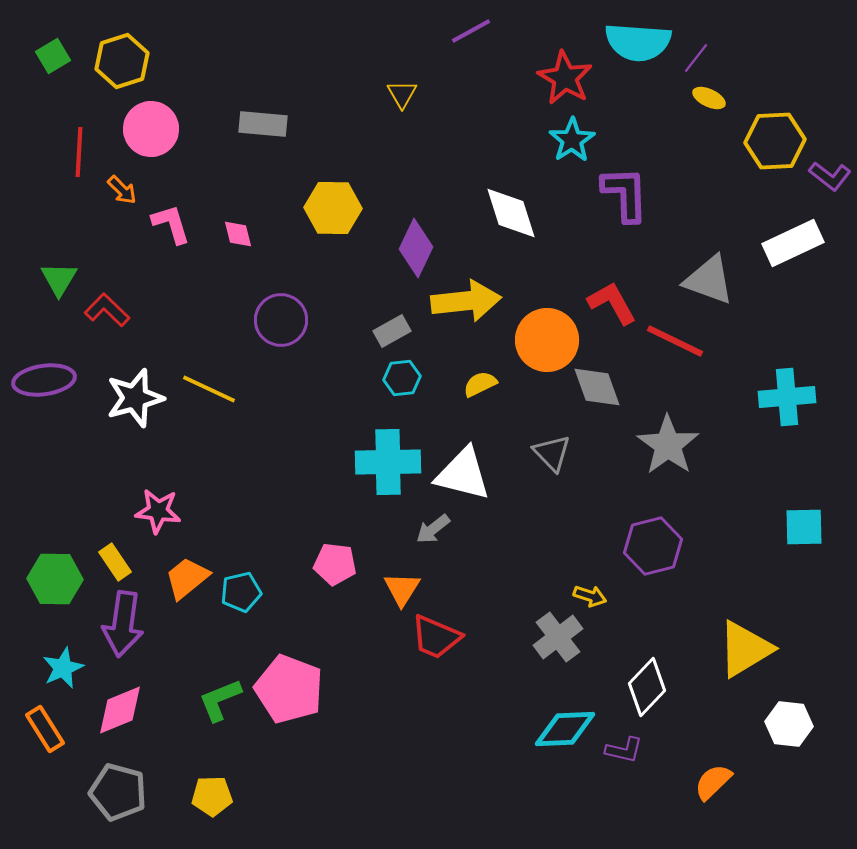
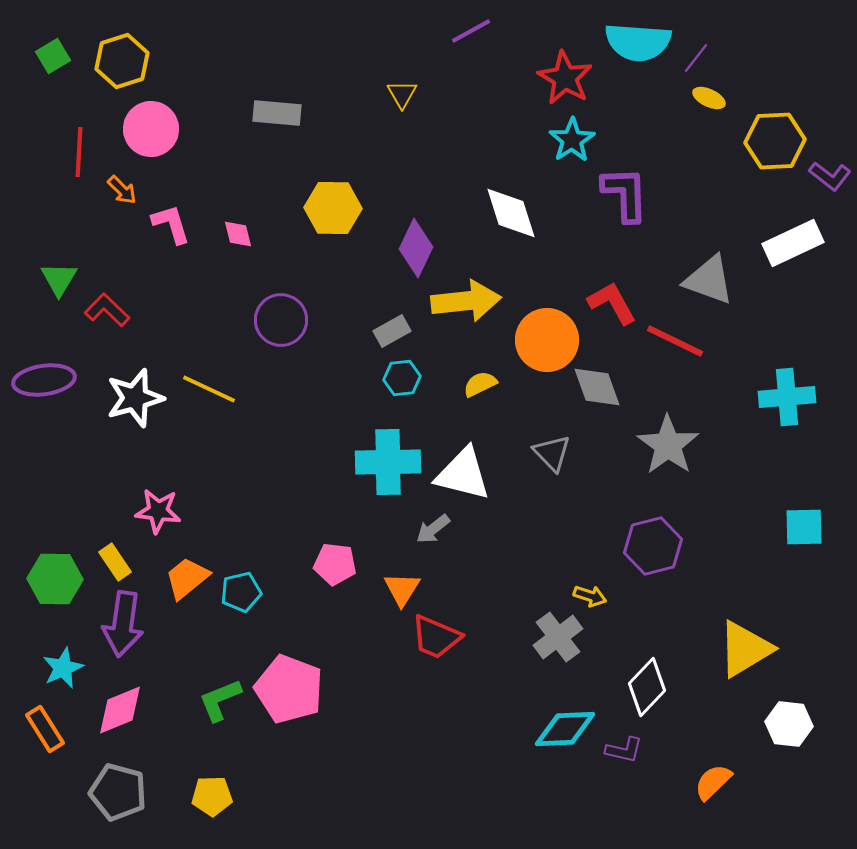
gray rectangle at (263, 124): moved 14 px right, 11 px up
